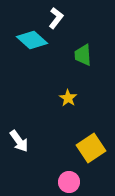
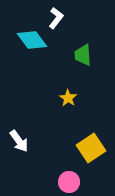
cyan diamond: rotated 12 degrees clockwise
